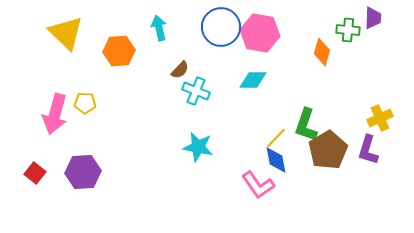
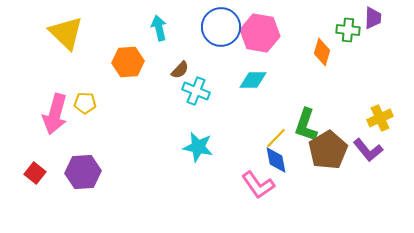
orange hexagon: moved 9 px right, 11 px down
purple L-shape: rotated 56 degrees counterclockwise
